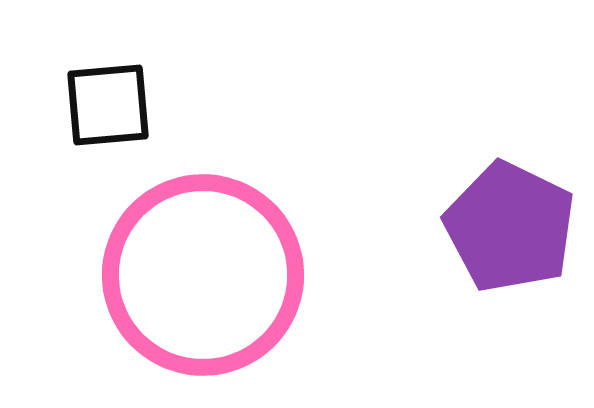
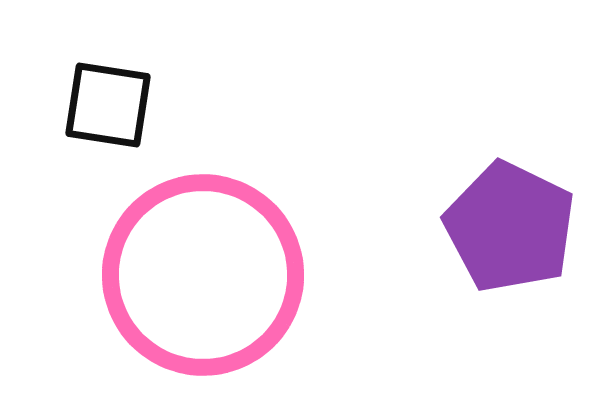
black square: rotated 14 degrees clockwise
